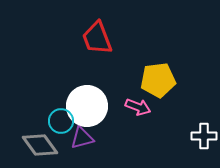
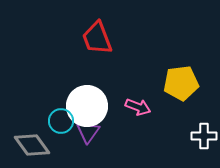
yellow pentagon: moved 23 px right, 3 px down
purple triangle: moved 6 px right, 6 px up; rotated 40 degrees counterclockwise
gray diamond: moved 8 px left
